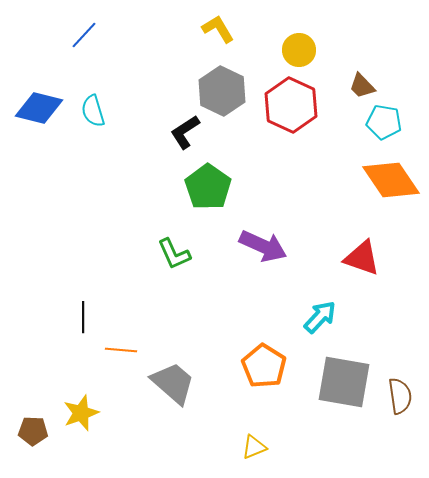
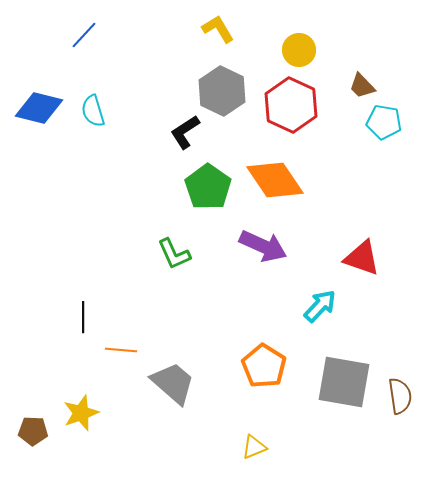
orange diamond: moved 116 px left
cyan arrow: moved 11 px up
